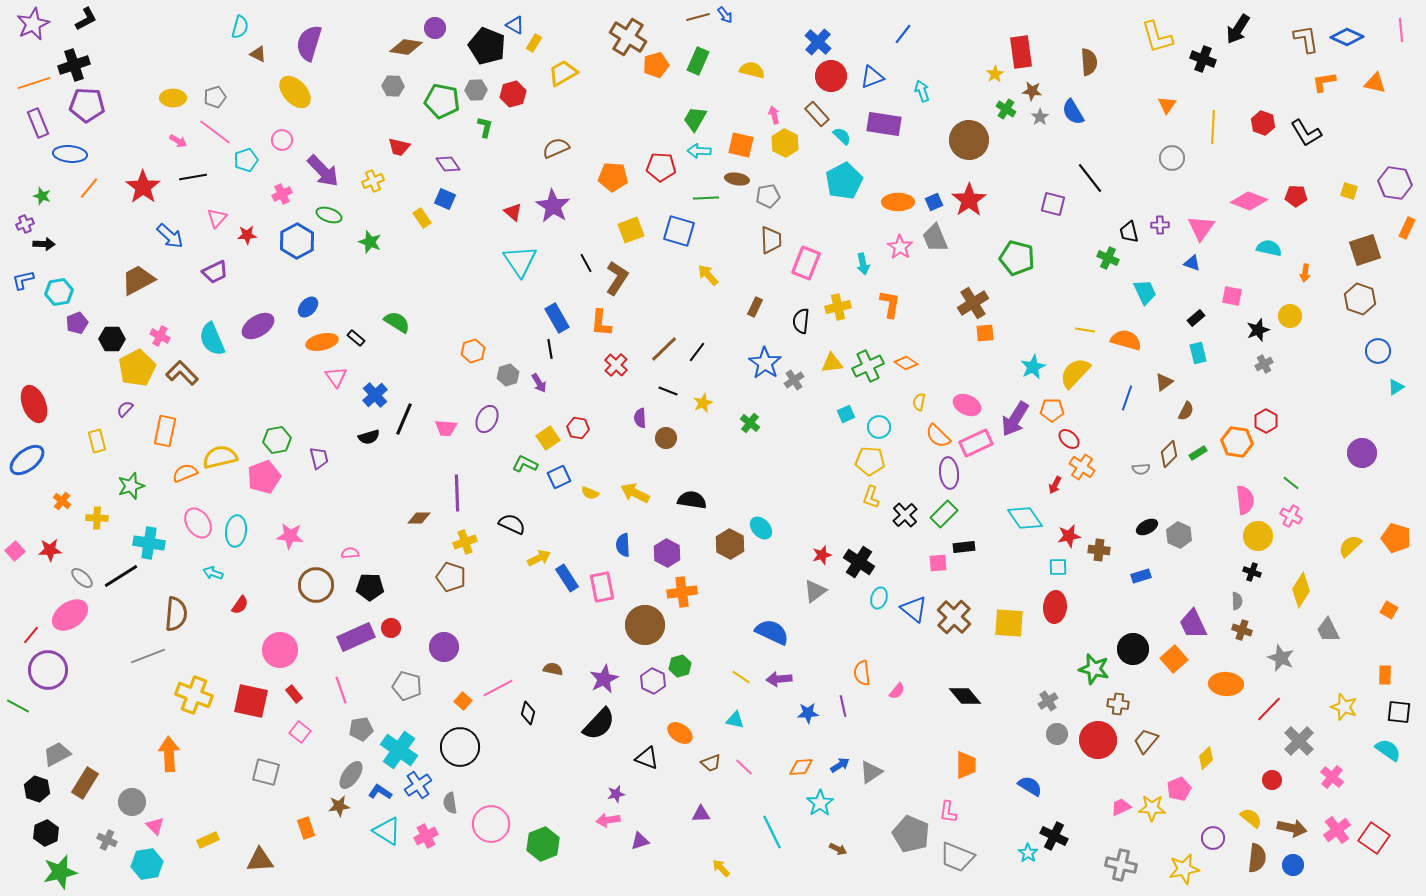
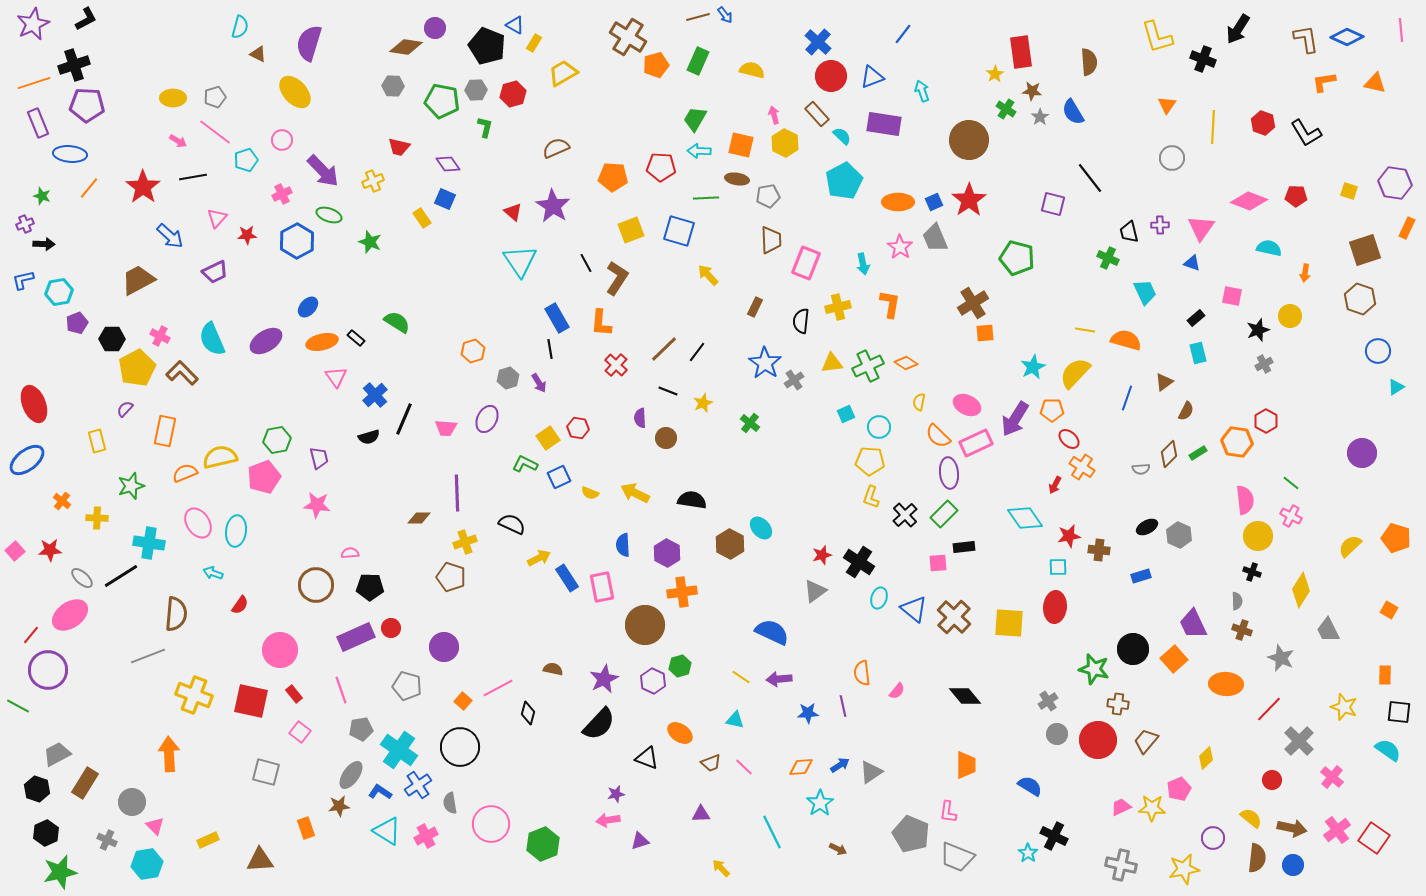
purple ellipse at (258, 326): moved 8 px right, 15 px down
gray hexagon at (508, 375): moved 3 px down
pink star at (290, 536): moved 27 px right, 31 px up
